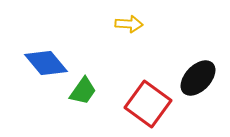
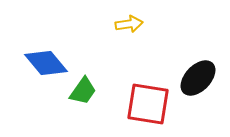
yellow arrow: rotated 12 degrees counterclockwise
red square: rotated 27 degrees counterclockwise
